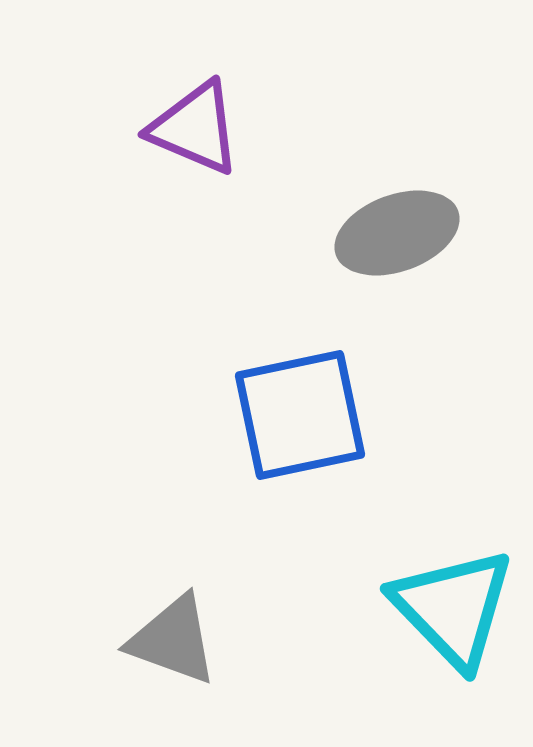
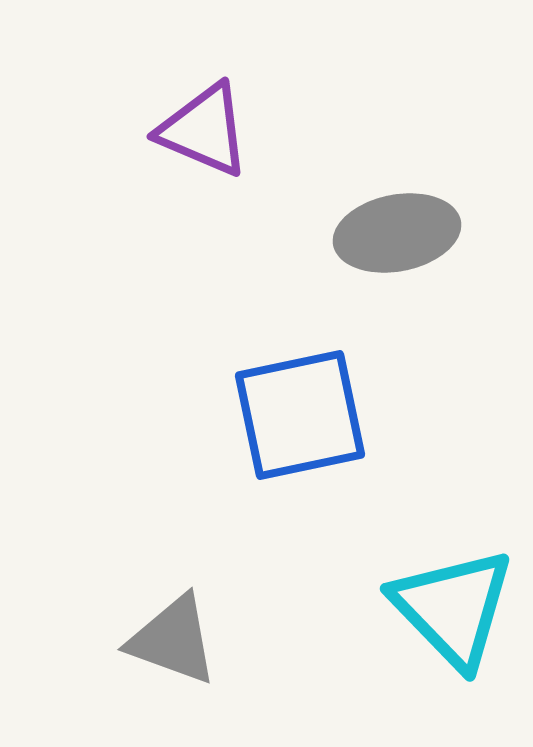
purple triangle: moved 9 px right, 2 px down
gray ellipse: rotated 9 degrees clockwise
